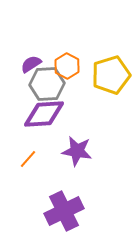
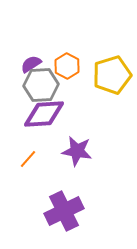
yellow pentagon: moved 1 px right
gray hexagon: moved 6 px left, 1 px down
